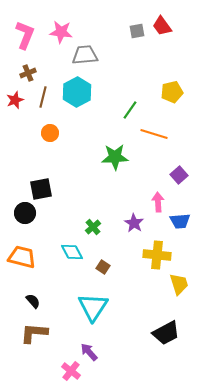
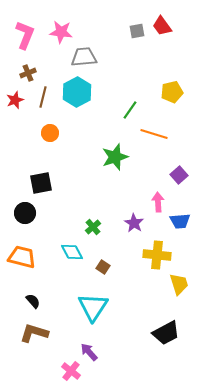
gray trapezoid: moved 1 px left, 2 px down
green star: rotated 16 degrees counterclockwise
black square: moved 6 px up
brown L-shape: rotated 12 degrees clockwise
